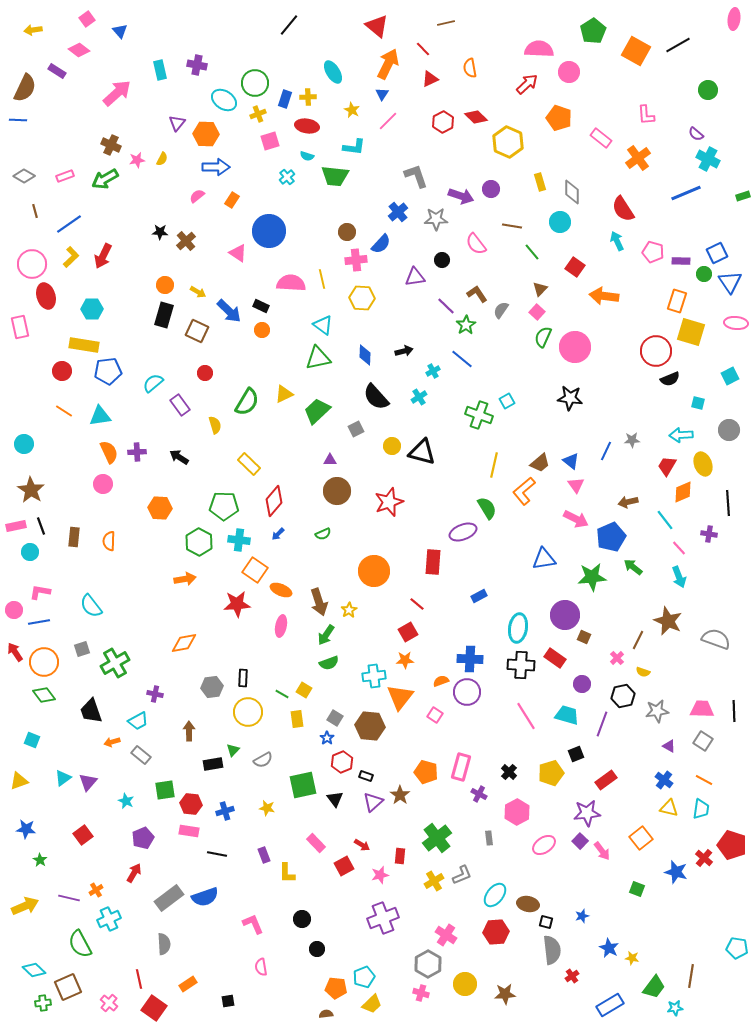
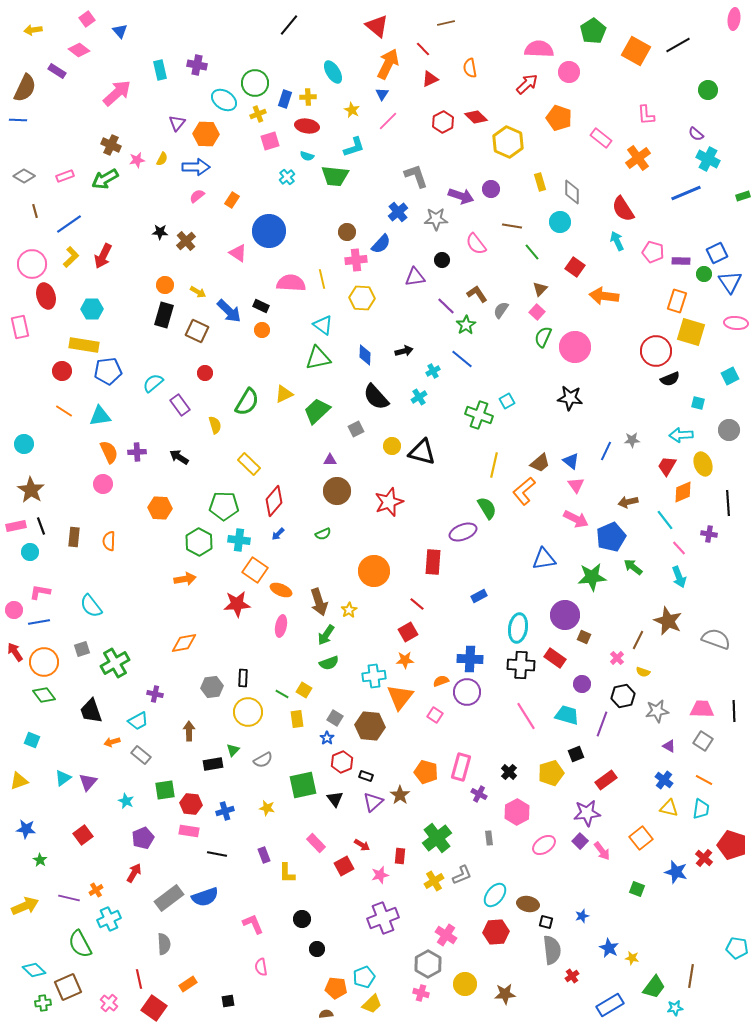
cyan L-shape at (354, 147): rotated 25 degrees counterclockwise
blue arrow at (216, 167): moved 20 px left
